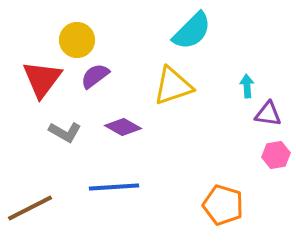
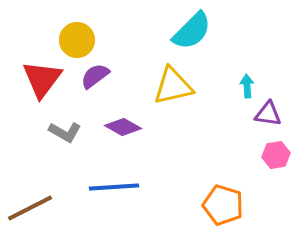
yellow triangle: rotated 6 degrees clockwise
